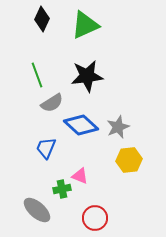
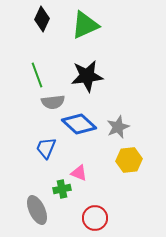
gray semicircle: moved 1 px right, 1 px up; rotated 25 degrees clockwise
blue diamond: moved 2 px left, 1 px up
pink triangle: moved 1 px left, 3 px up
gray ellipse: rotated 24 degrees clockwise
